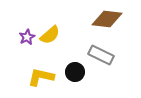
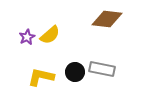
gray rectangle: moved 1 px right, 14 px down; rotated 15 degrees counterclockwise
